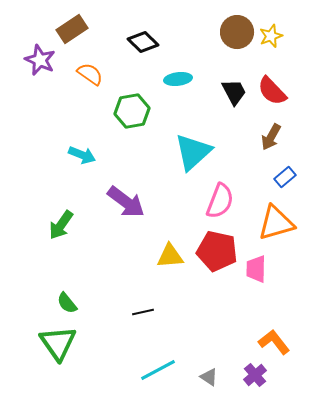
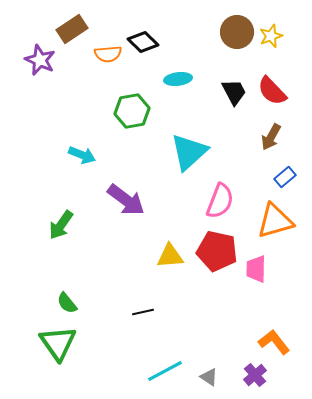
orange semicircle: moved 18 px right, 20 px up; rotated 140 degrees clockwise
cyan triangle: moved 4 px left
purple arrow: moved 2 px up
orange triangle: moved 1 px left, 2 px up
cyan line: moved 7 px right, 1 px down
